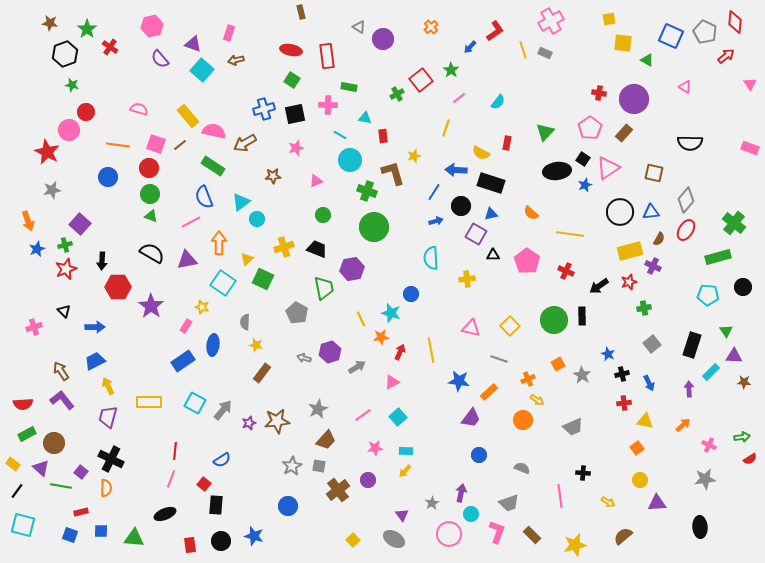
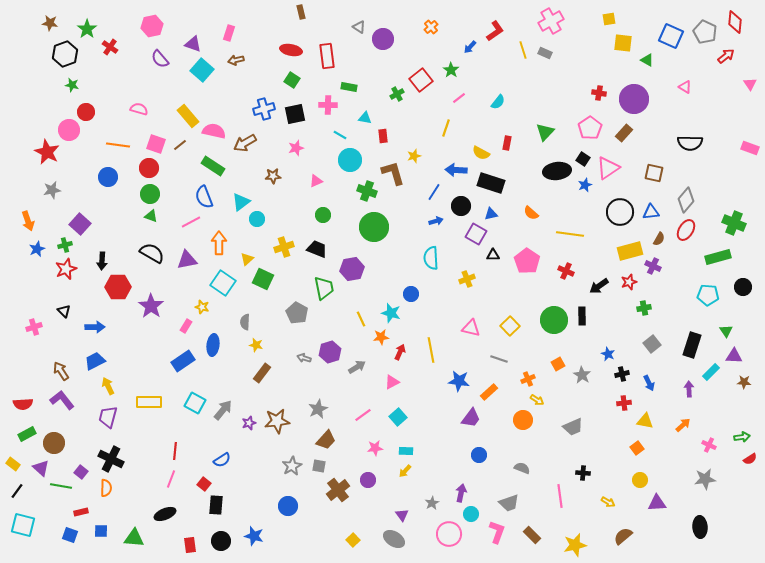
green cross at (734, 223): rotated 15 degrees counterclockwise
yellow cross at (467, 279): rotated 14 degrees counterclockwise
